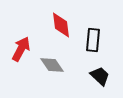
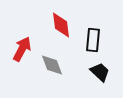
red arrow: moved 1 px right
gray diamond: rotated 15 degrees clockwise
black trapezoid: moved 4 px up
